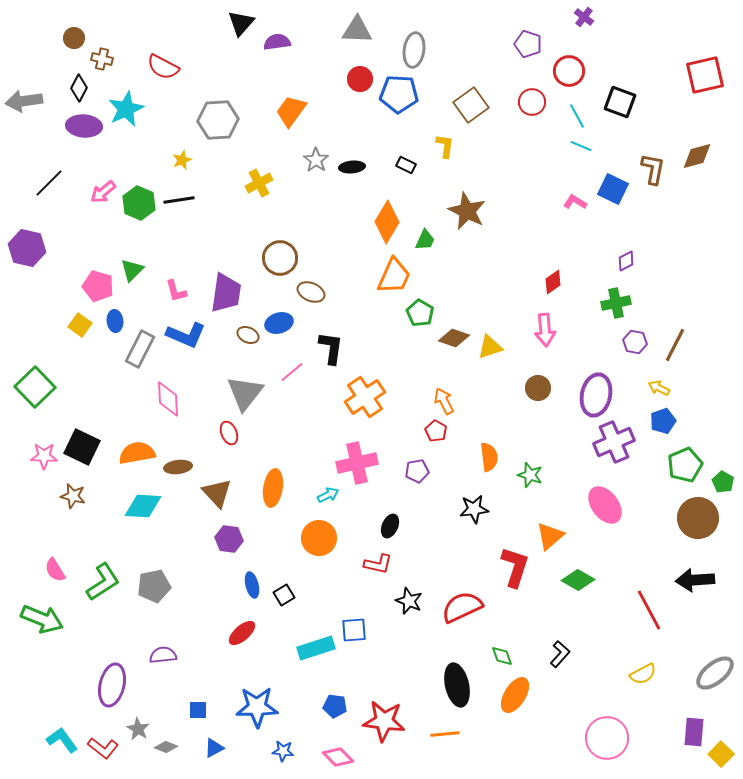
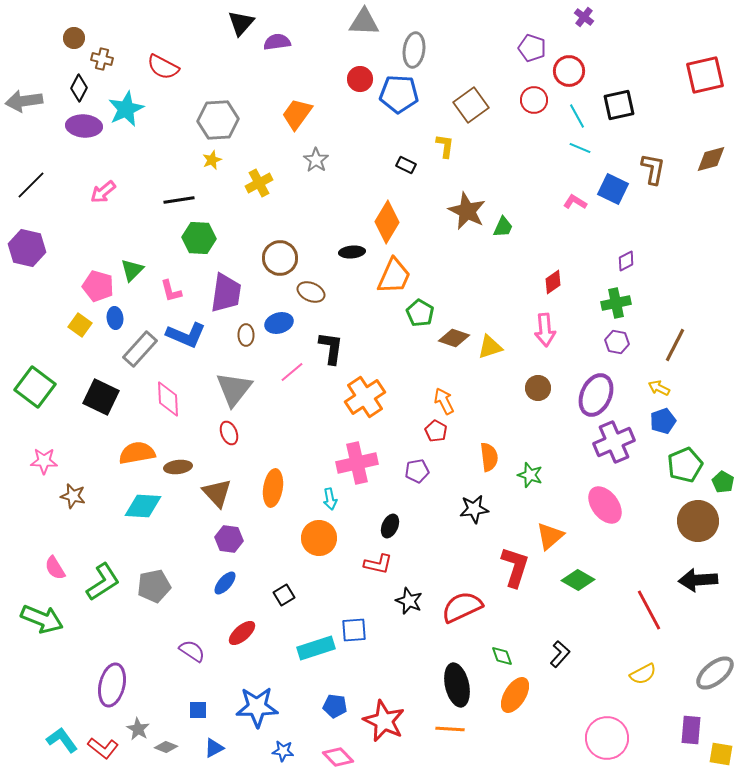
gray triangle at (357, 30): moved 7 px right, 8 px up
purple pentagon at (528, 44): moved 4 px right, 4 px down
red circle at (532, 102): moved 2 px right, 2 px up
black square at (620, 102): moved 1 px left, 3 px down; rotated 32 degrees counterclockwise
orange trapezoid at (291, 111): moved 6 px right, 3 px down
cyan line at (581, 146): moved 1 px left, 2 px down
brown diamond at (697, 156): moved 14 px right, 3 px down
yellow star at (182, 160): moved 30 px right
black ellipse at (352, 167): moved 85 px down
black line at (49, 183): moved 18 px left, 2 px down
green hexagon at (139, 203): moved 60 px right, 35 px down; rotated 20 degrees counterclockwise
green trapezoid at (425, 240): moved 78 px right, 13 px up
pink L-shape at (176, 291): moved 5 px left
blue ellipse at (115, 321): moved 3 px up
brown ellipse at (248, 335): moved 2 px left; rotated 65 degrees clockwise
purple hexagon at (635, 342): moved 18 px left
gray rectangle at (140, 349): rotated 15 degrees clockwise
green square at (35, 387): rotated 9 degrees counterclockwise
gray triangle at (245, 393): moved 11 px left, 4 px up
purple ellipse at (596, 395): rotated 12 degrees clockwise
black square at (82, 447): moved 19 px right, 50 px up
pink star at (44, 456): moved 5 px down
cyan arrow at (328, 495): moved 2 px right, 4 px down; rotated 105 degrees clockwise
brown circle at (698, 518): moved 3 px down
pink semicircle at (55, 570): moved 2 px up
black arrow at (695, 580): moved 3 px right
blue ellipse at (252, 585): moved 27 px left, 2 px up; rotated 55 degrees clockwise
purple semicircle at (163, 655): moved 29 px right, 4 px up; rotated 40 degrees clockwise
red star at (384, 721): rotated 18 degrees clockwise
purple rectangle at (694, 732): moved 3 px left, 2 px up
orange line at (445, 734): moved 5 px right, 5 px up; rotated 8 degrees clockwise
yellow square at (721, 754): rotated 35 degrees counterclockwise
